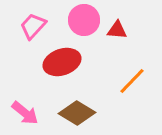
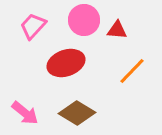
red ellipse: moved 4 px right, 1 px down
orange line: moved 10 px up
